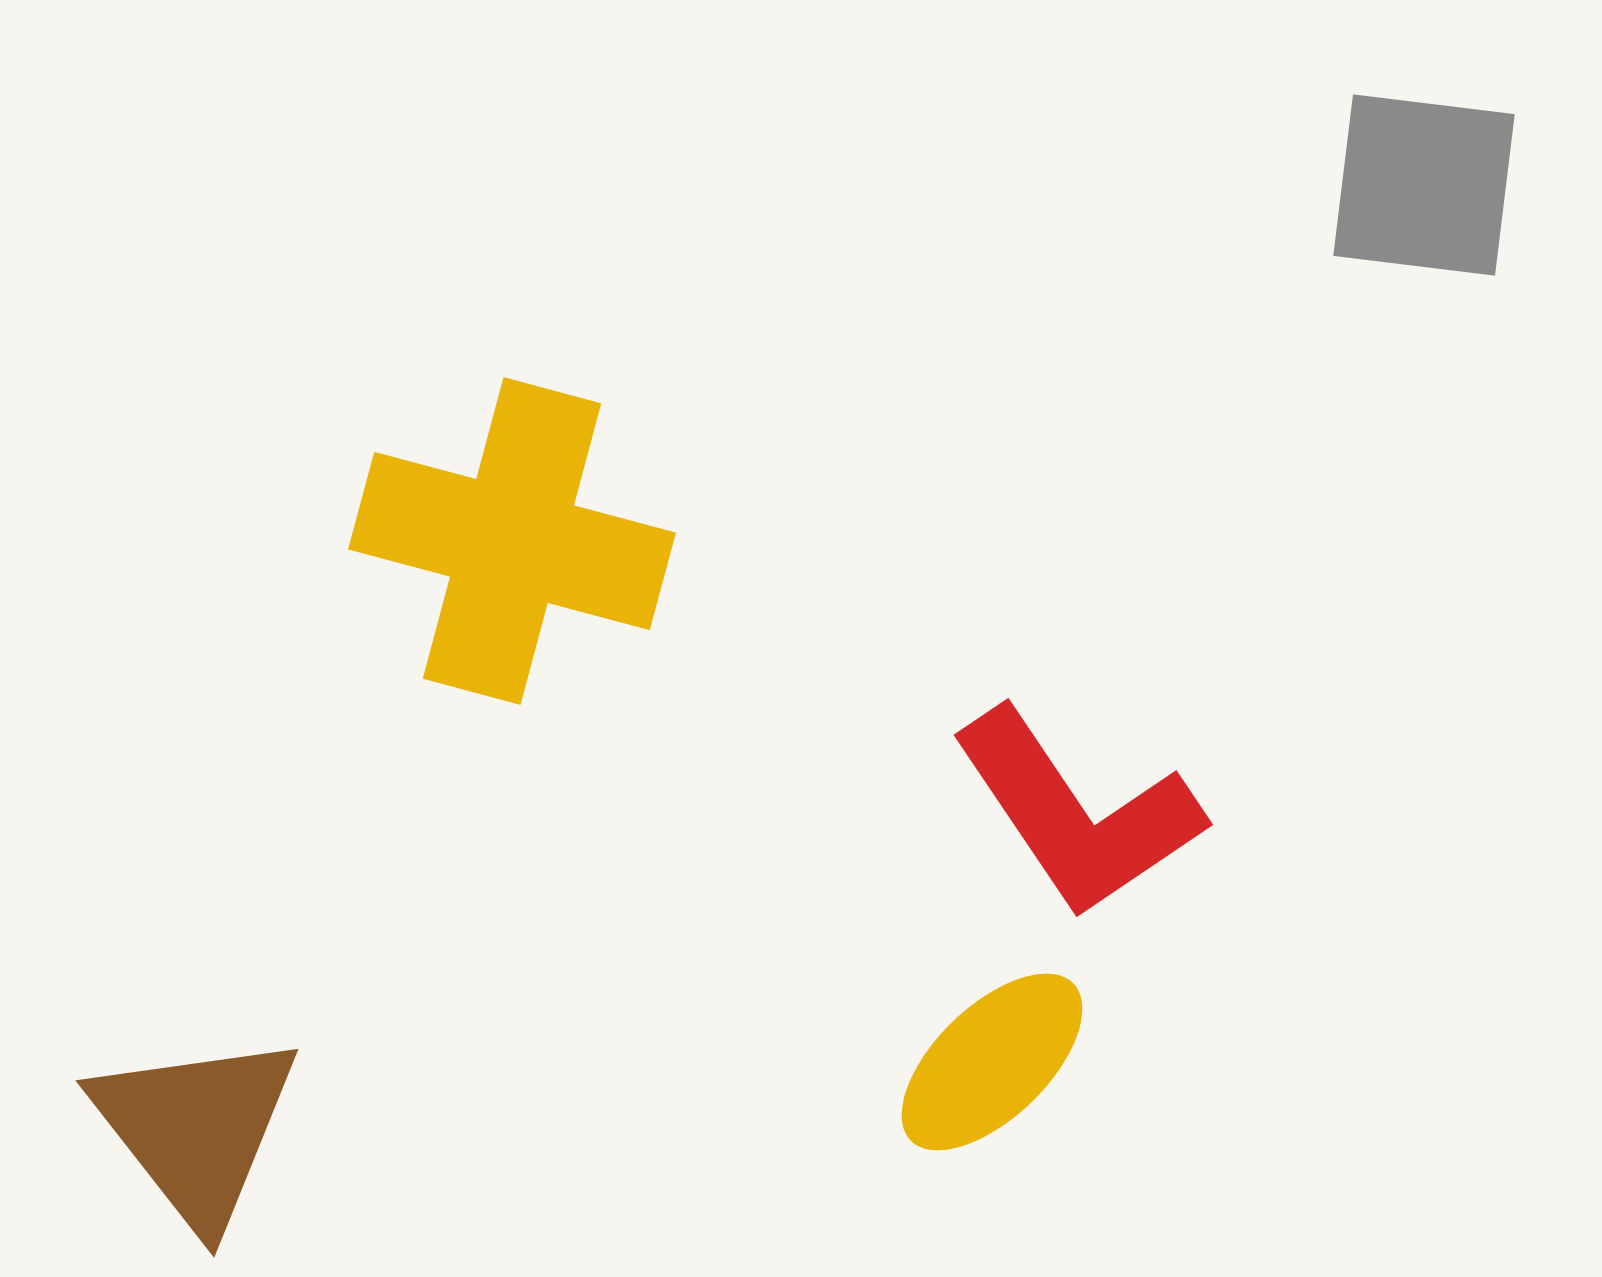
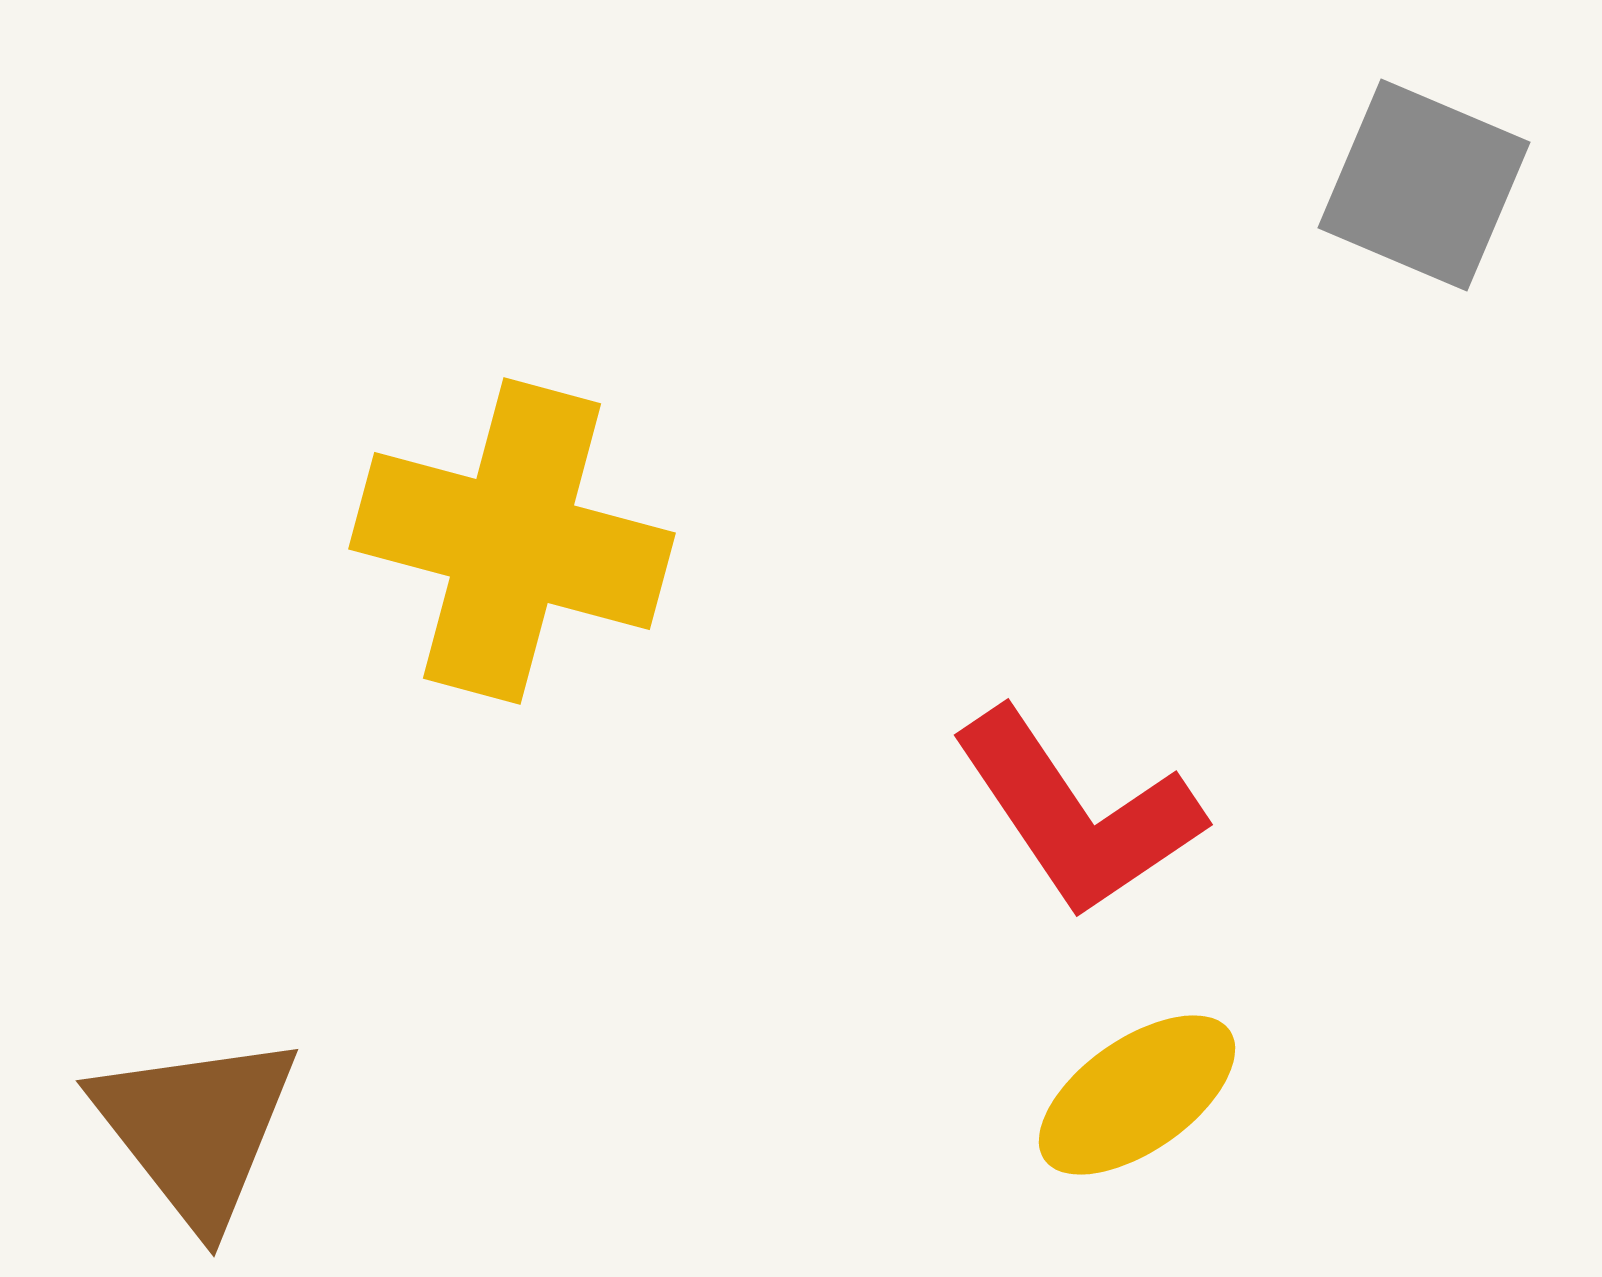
gray square: rotated 16 degrees clockwise
yellow ellipse: moved 145 px right, 33 px down; rotated 9 degrees clockwise
